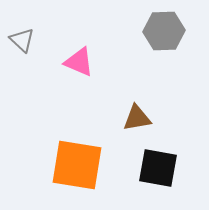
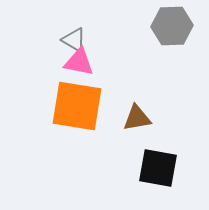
gray hexagon: moved 8 px right, 5 px up
gray triangle: moved 52 px right; rotated 12 degrees counterclockwise
pink triangle: rotated 12 degrees counterclockwise
orange square: moved 59 px up
